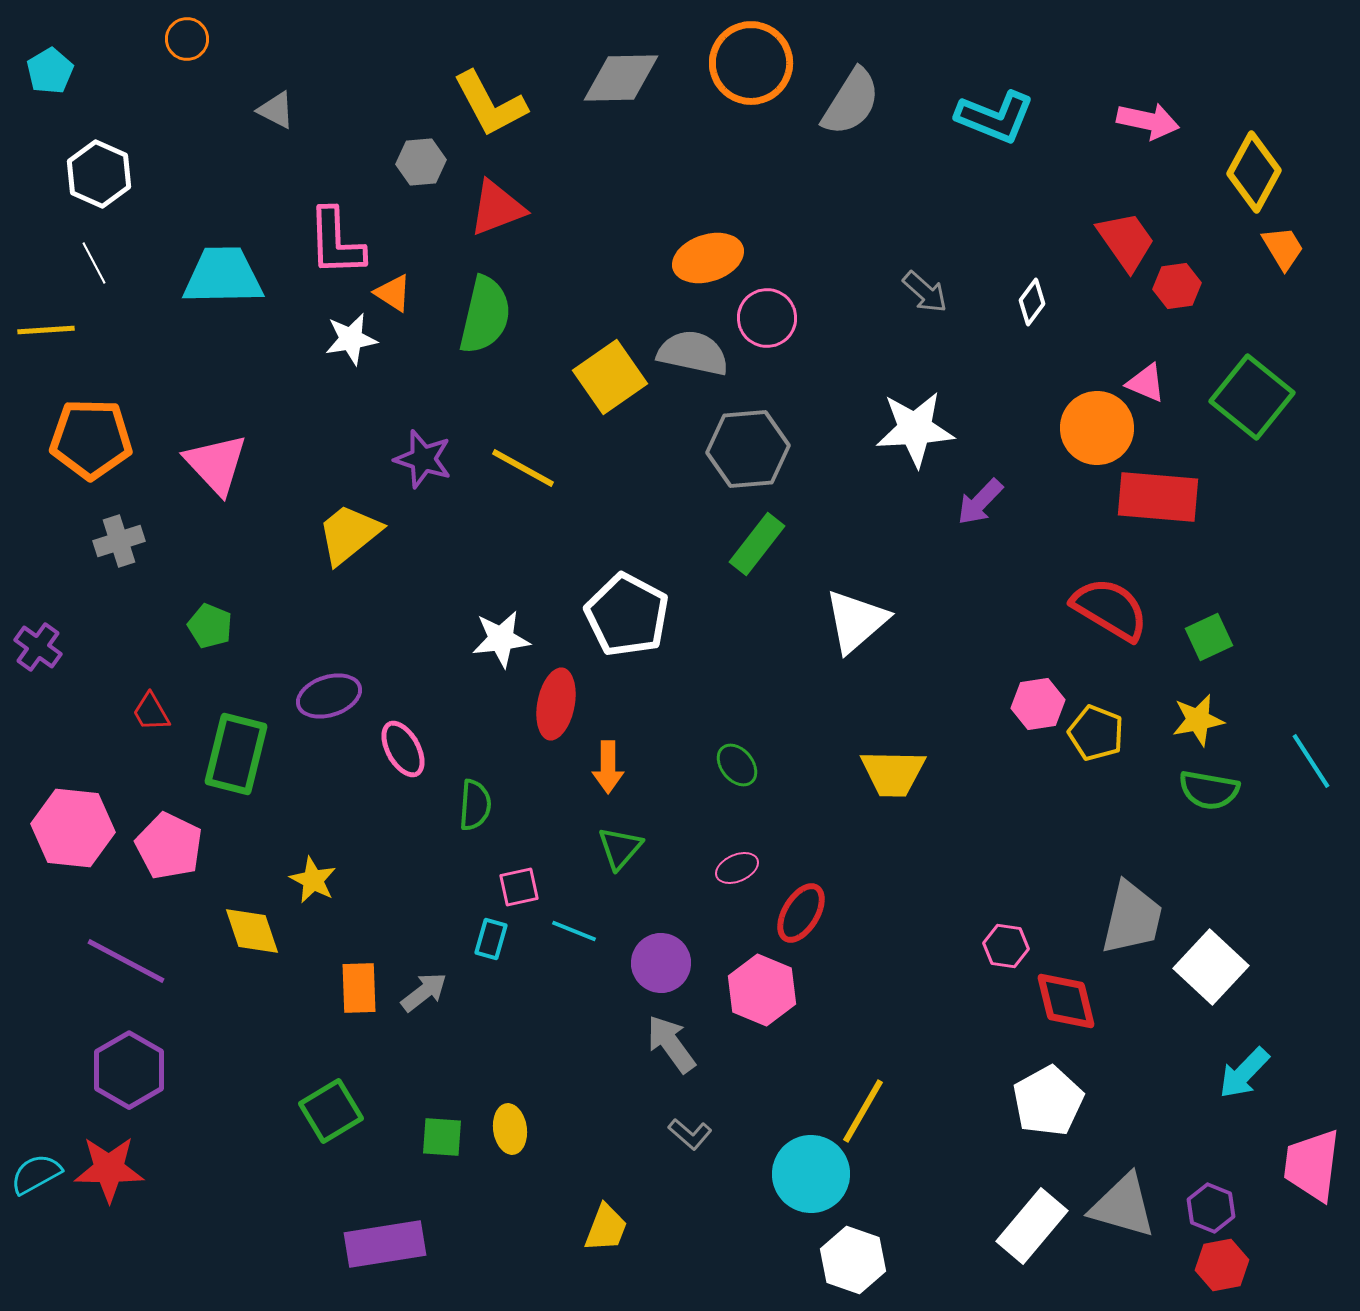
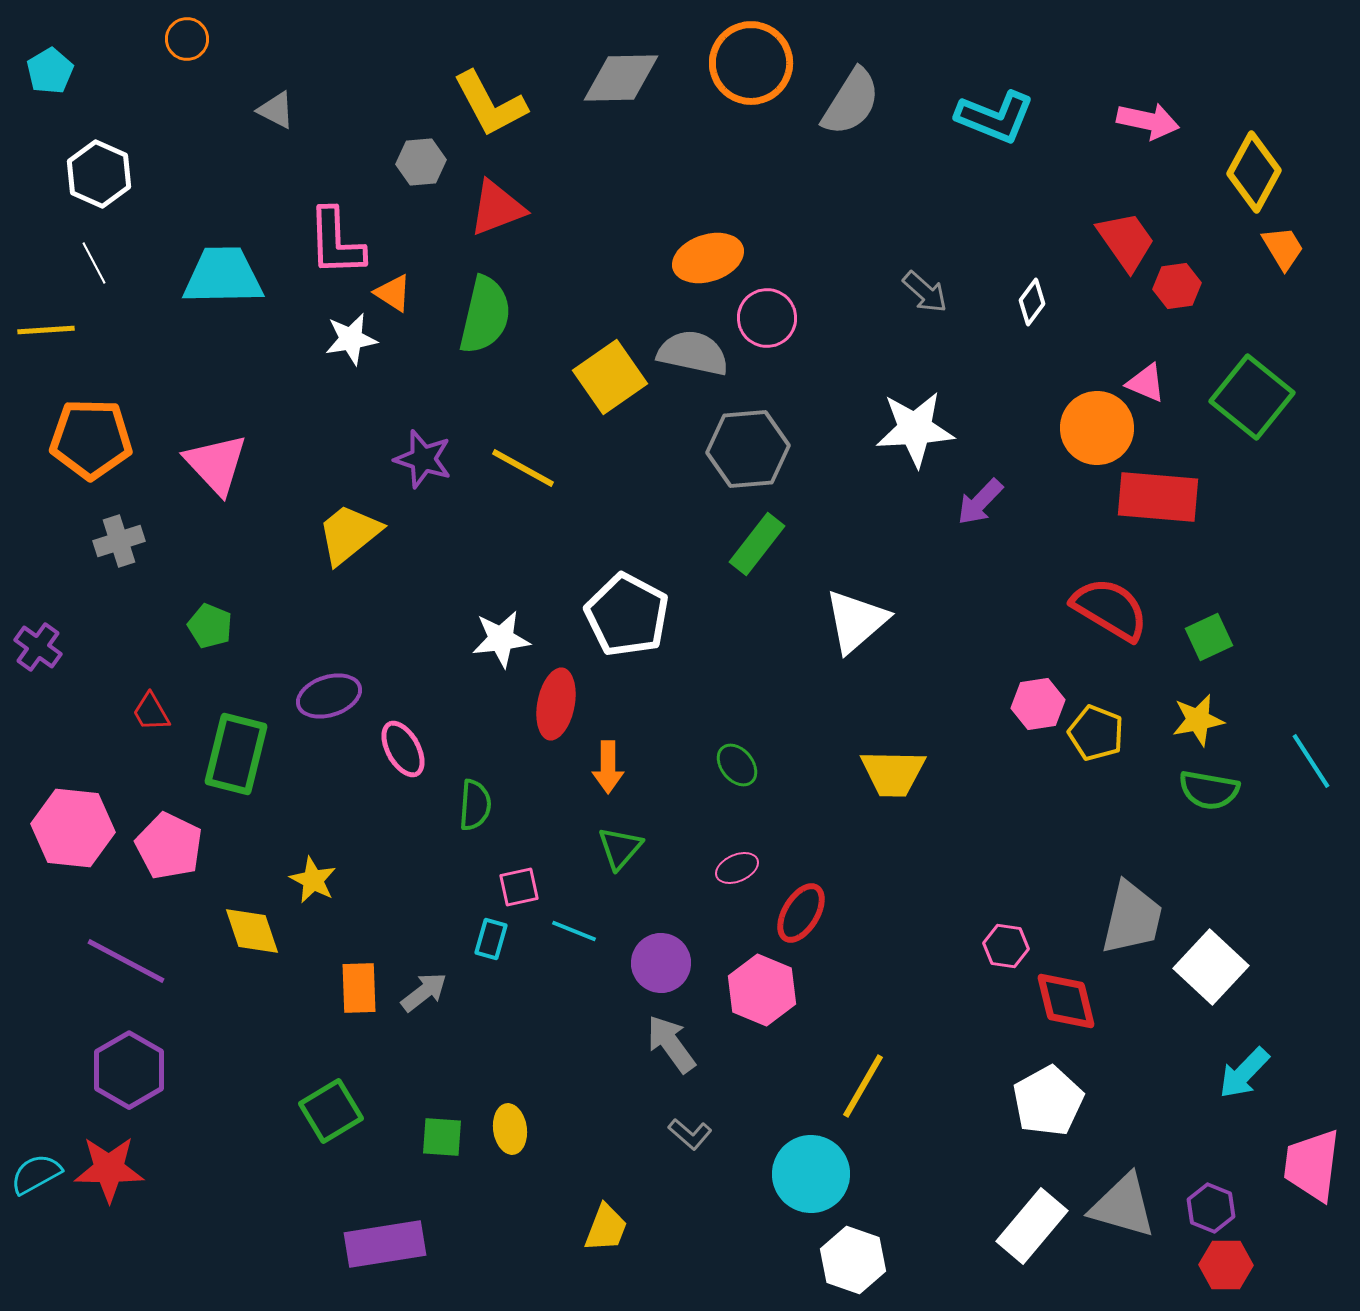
yellow line at (863, 1111): moved 25 px up
red hexagon at (1222, 1265): moved 4 px right; rotated 12 degrees clockwise
